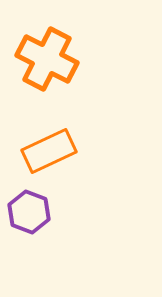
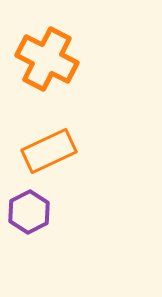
purple hexagon: rotated 12 degrees clockwise
